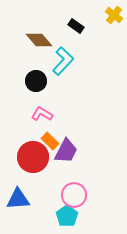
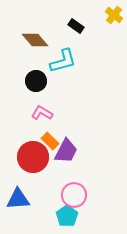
brown diamond: moved 4 px left
cyan L-shape: rotated 32 degrees clockwise
pink L-shape: moved 1 px up
